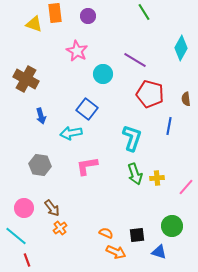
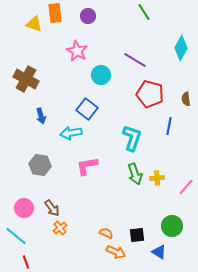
cyan circle: moved 2 px left, 1 px down
blue triangle: rotated 14 degrees clockwise
red line: moved 1 px left, 2 px down
